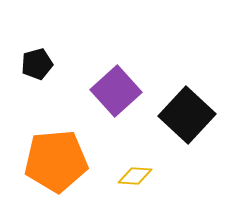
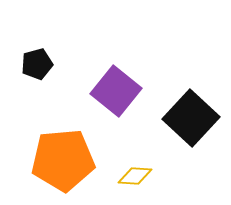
purple square: rotated 9 degrees counterclockwise
black square: moved 4 px right, 3 px down
orange pentagon: moved 7 px right, 1 px up
